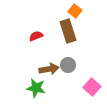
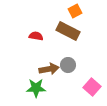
orange square: rotated 24 degrees clockwise
brown rectangle: rotated 45 degrees counterclockwise
red semicircle: rotated 32 degrees clockwise
green star: rotated 12 degrees counterclockwise
